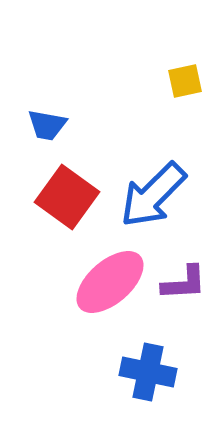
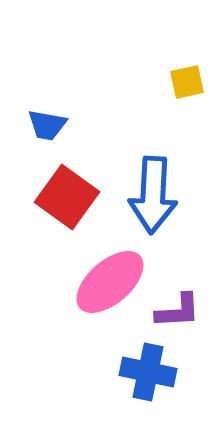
yellow square: moved 2 px right, 1 px down
blue arrow: rotated 42 degrees counterclockwise
purple L-shape: moved 6 px left, 28 px down
